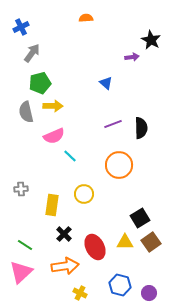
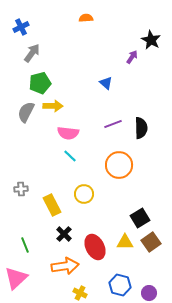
purple arrow: rotated 48 degrees counterclockwise
gray semicircle: rotated 40 degrees clockwise
pink semicircle: moved 14 px right, 3 px up; rotated 30 degrees clockwise
yellow rectangle: rotated 35 degrees counterclockwise
green line: rotated 35 degrees clockwise
pink triangle: moved 5 px left, 6 px down
